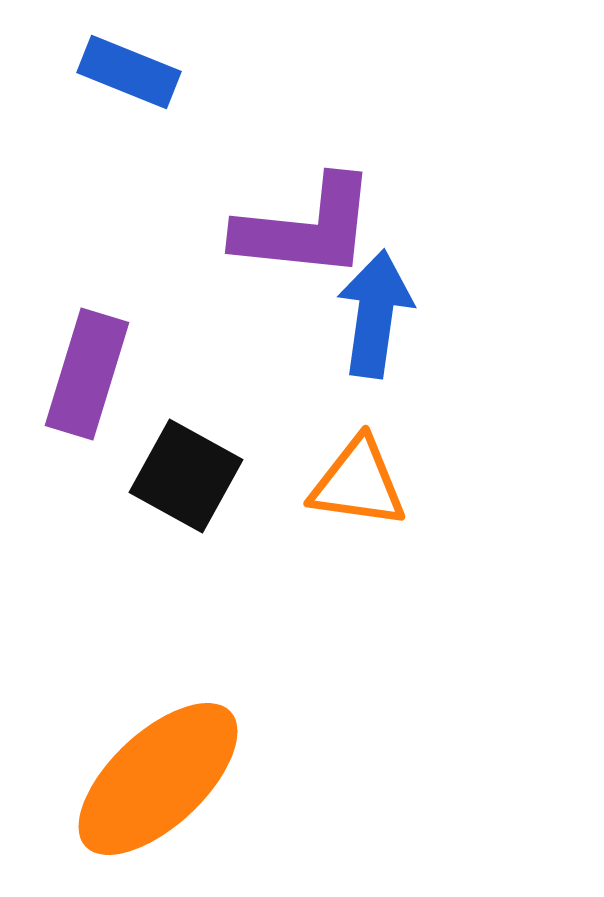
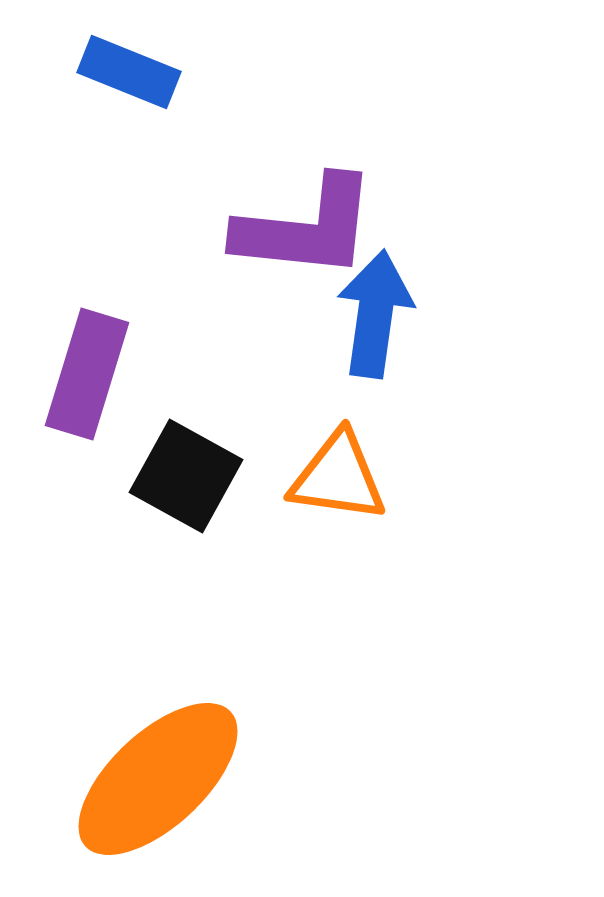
orange triangle: moved 20 px left, 6 px up
